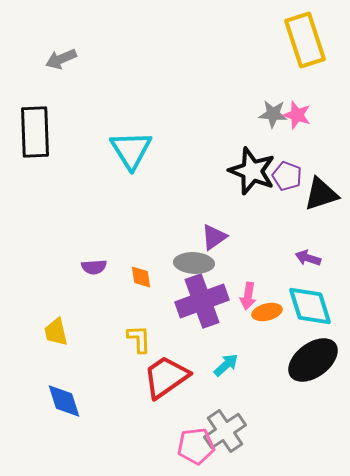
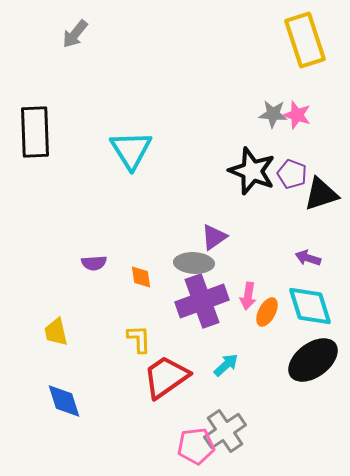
gray arrow: moved 14 px right, 25 px up; rotated 28 degrees counterclockwise
purple pentagon: moved 5 px right, 2 px up
purple semicircle: moved 4 px up
orange ellipse: rotated 48 degrees counterclockwise
